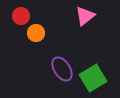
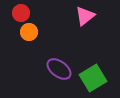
red circle: moved 3 px up
orange circle: moved 7 px left, 1 px up
purple ellipse: moved 3 px left; rotated 20 degrees counterclockwise
